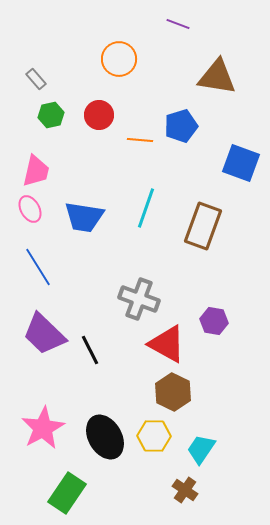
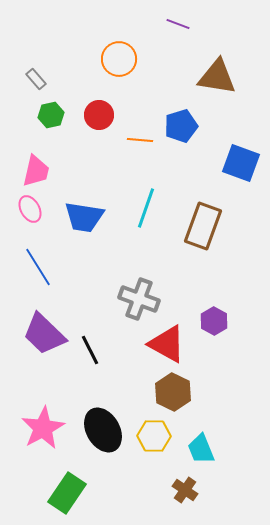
purple hexagon: rotated 20 degrees clockwise
black ellipse: moved 2 px left, 7 px up
cyan trapezoid: rotated 56 degrees counterclockwise
